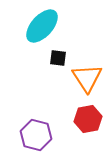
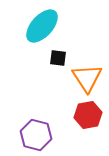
red hexagon: moved 4 px up
